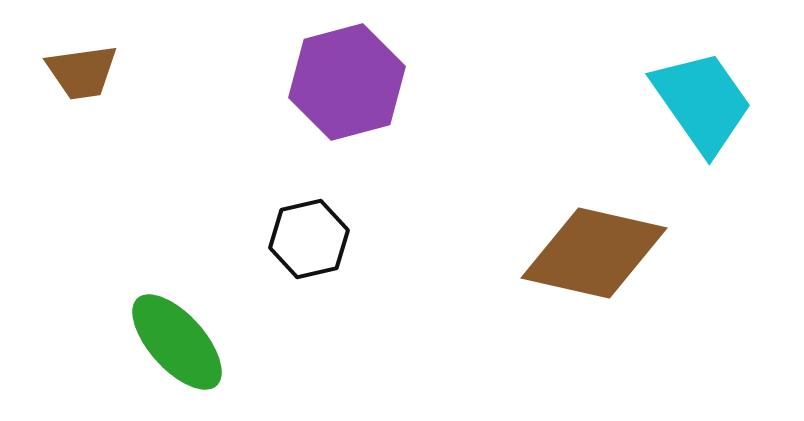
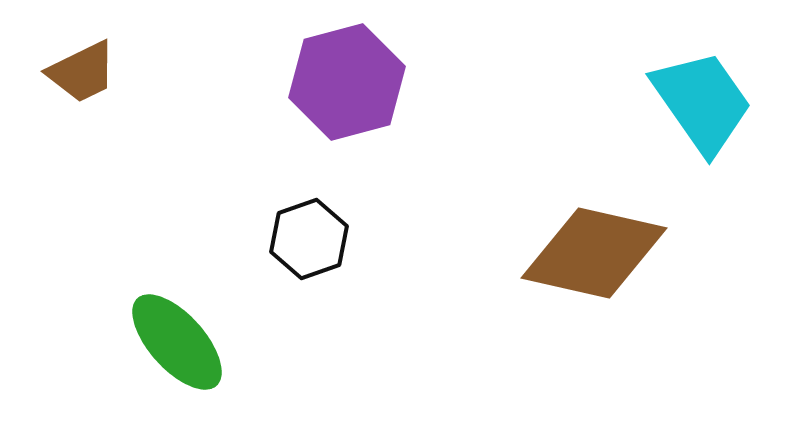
brown trapezoid: rotated 18 degrees counterclockwise
black hexagon: rotated 6 degrees counterclockwise
